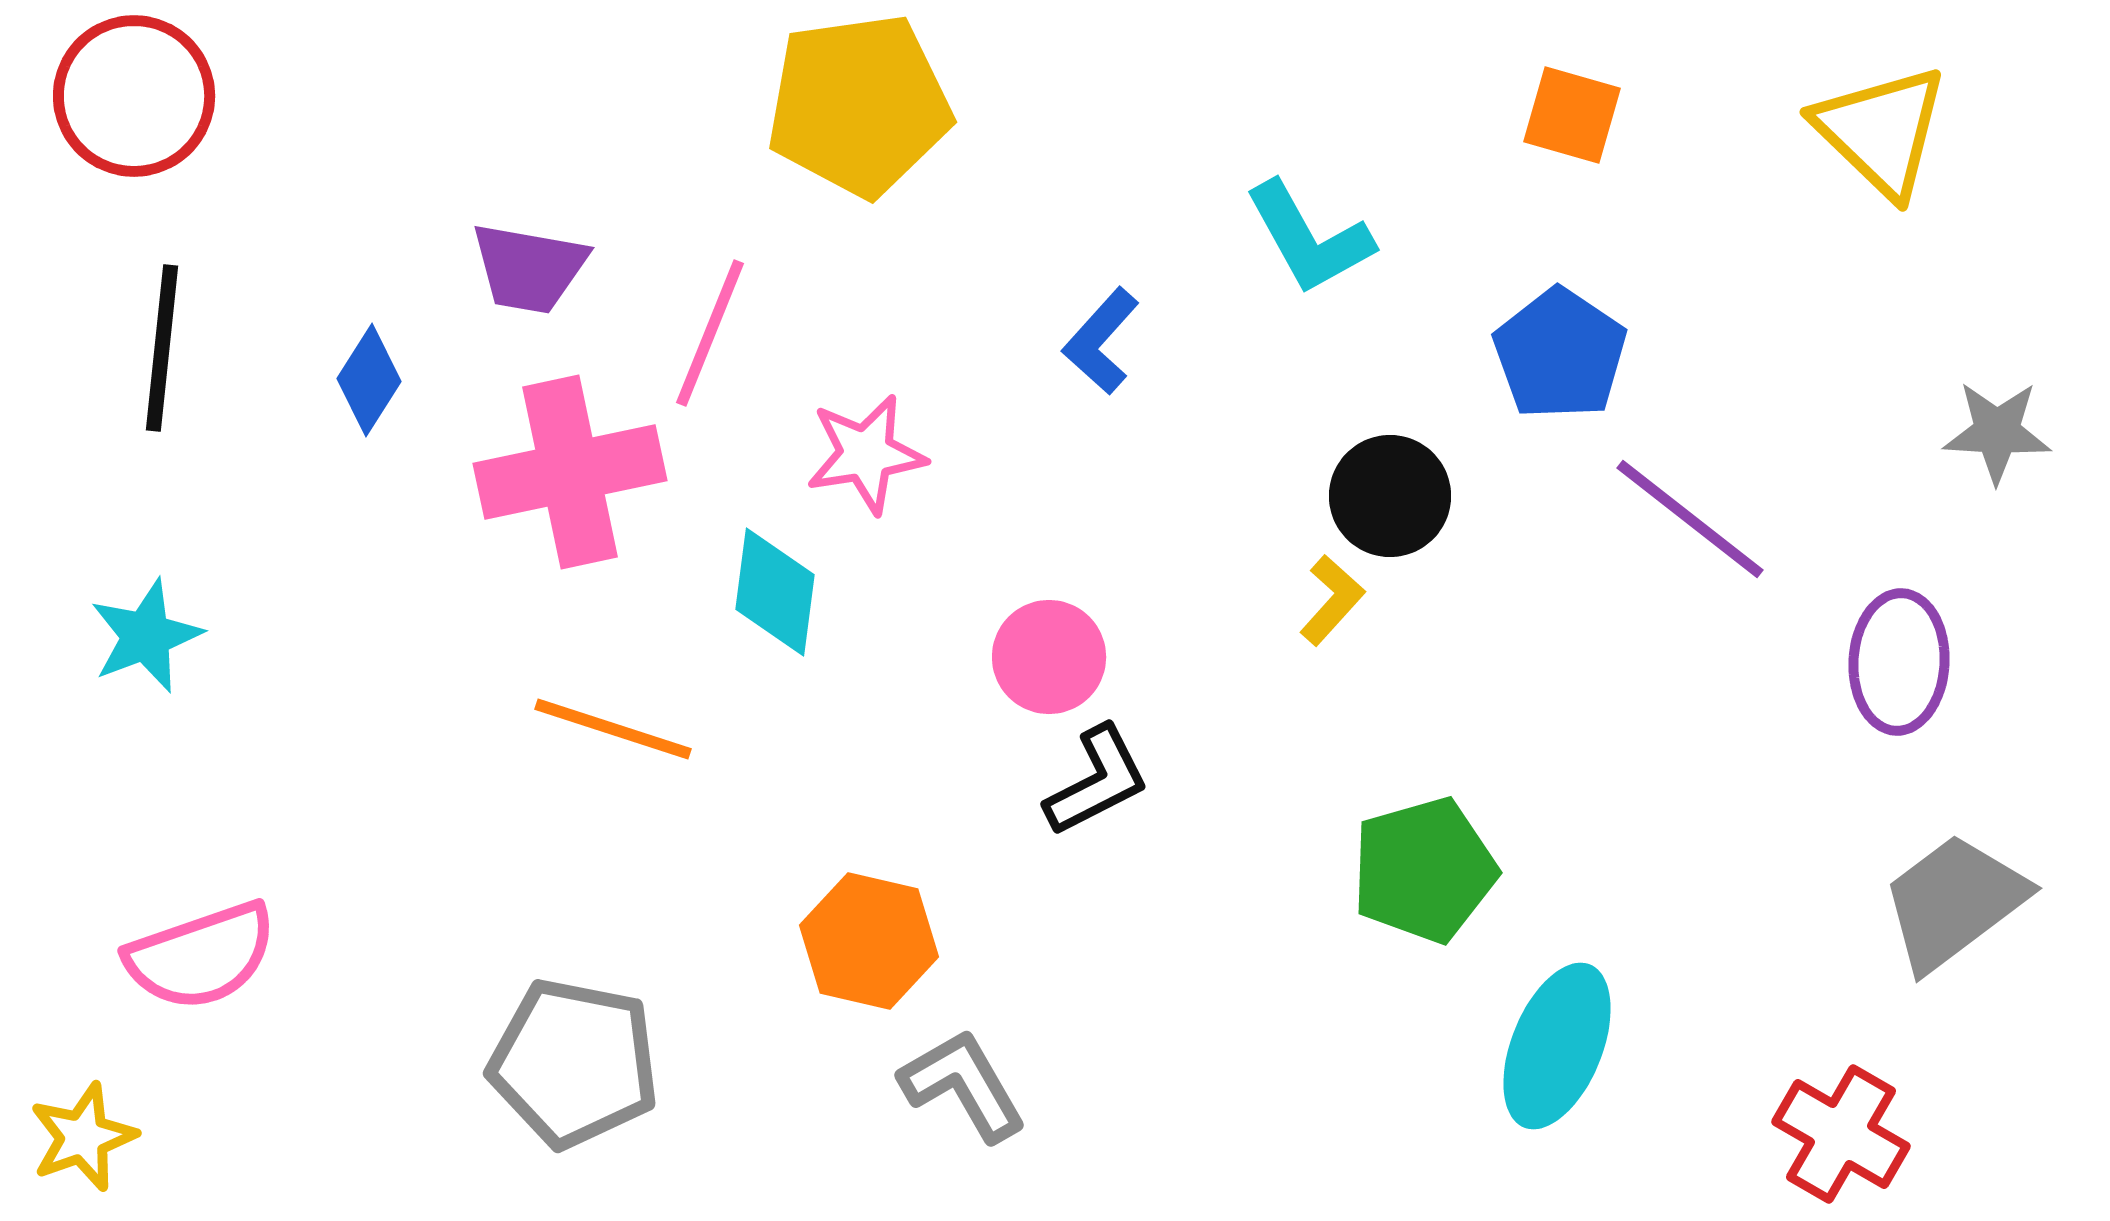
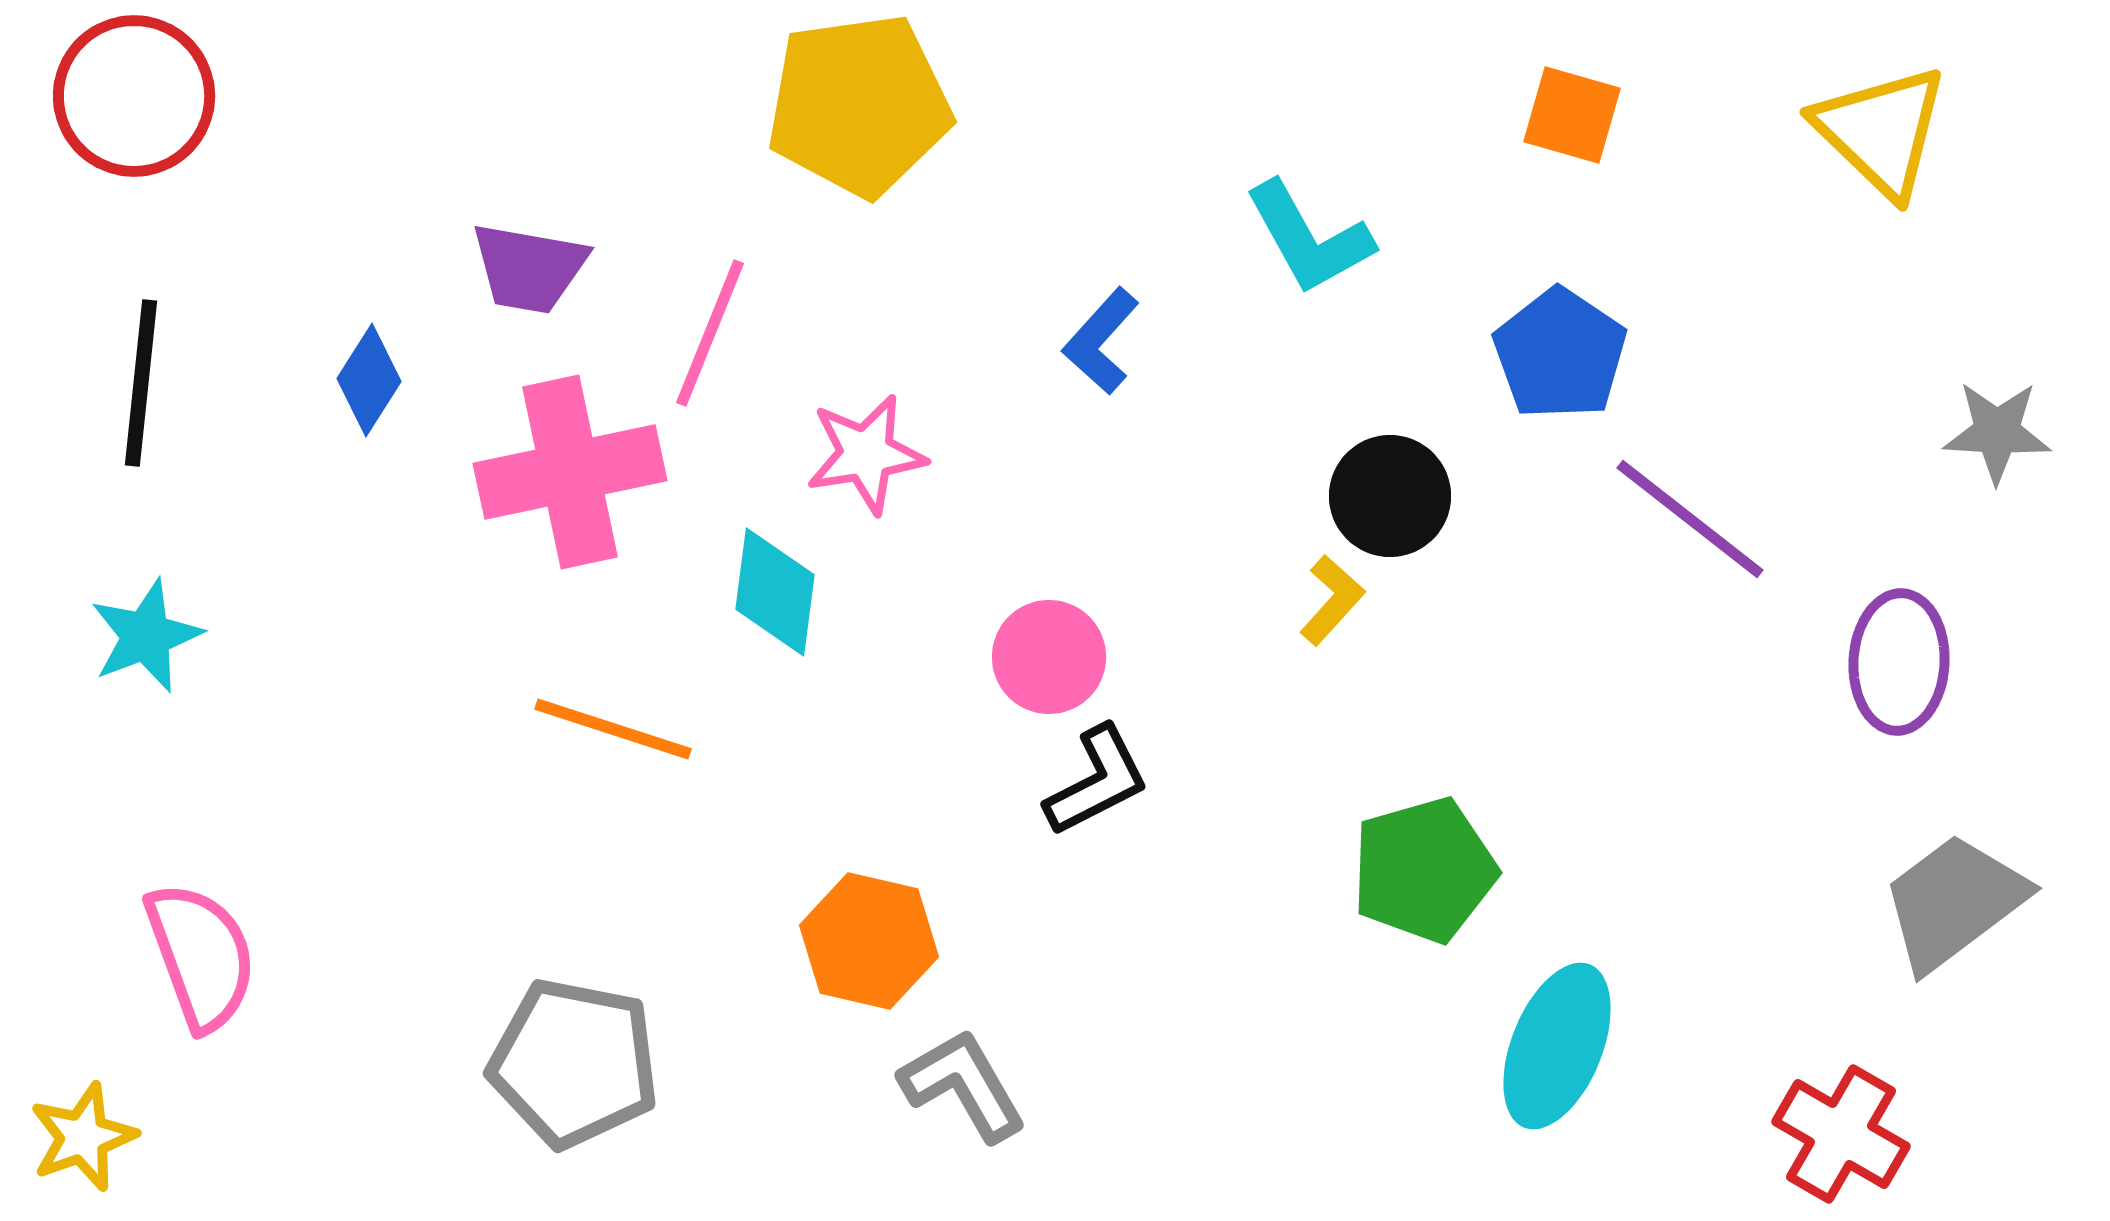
black line: moved 21 px left, 35 px down
pink semicircle: rotated 91 degrees counterclockwise
